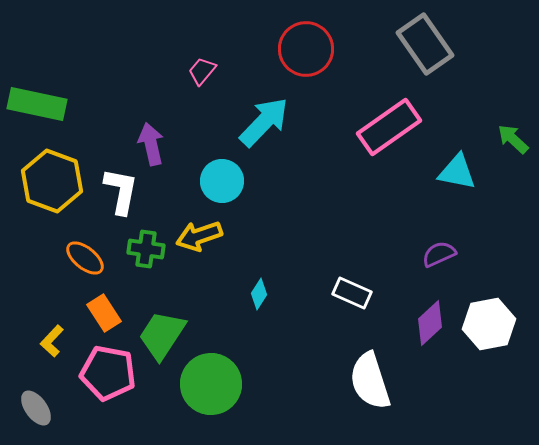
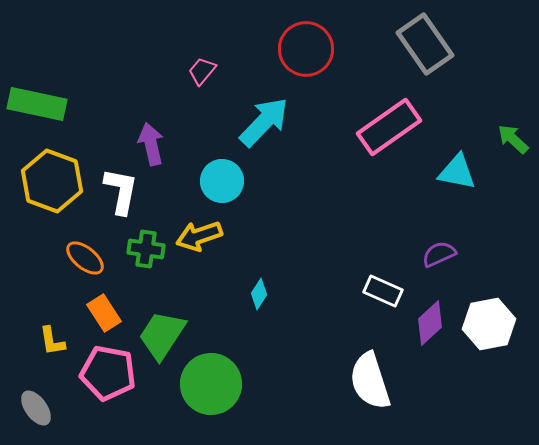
white rectangle: moved 31 px right, 2 px up
yellow L-shape: rotated 52 degrees counterclockwise
